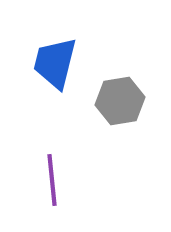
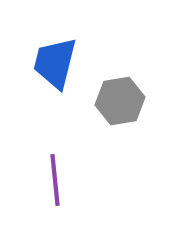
purple line: moved 3 px right
